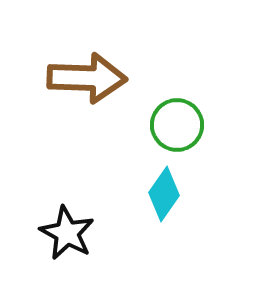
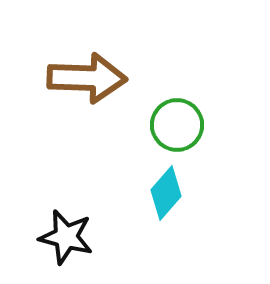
cyan diamond: moved 2 px right, 1 px up; rotated 6 degrees clockwise
black star: moved 1 px left, 4 px down; rotated 14 degrees counterclockwise
